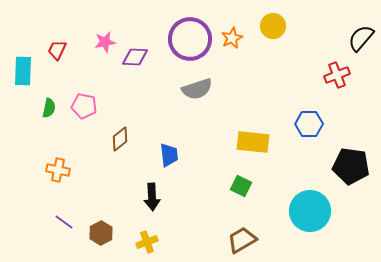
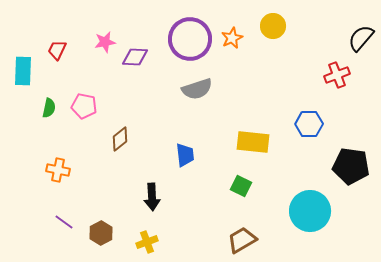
blue trapezoid: moved 16 px right
